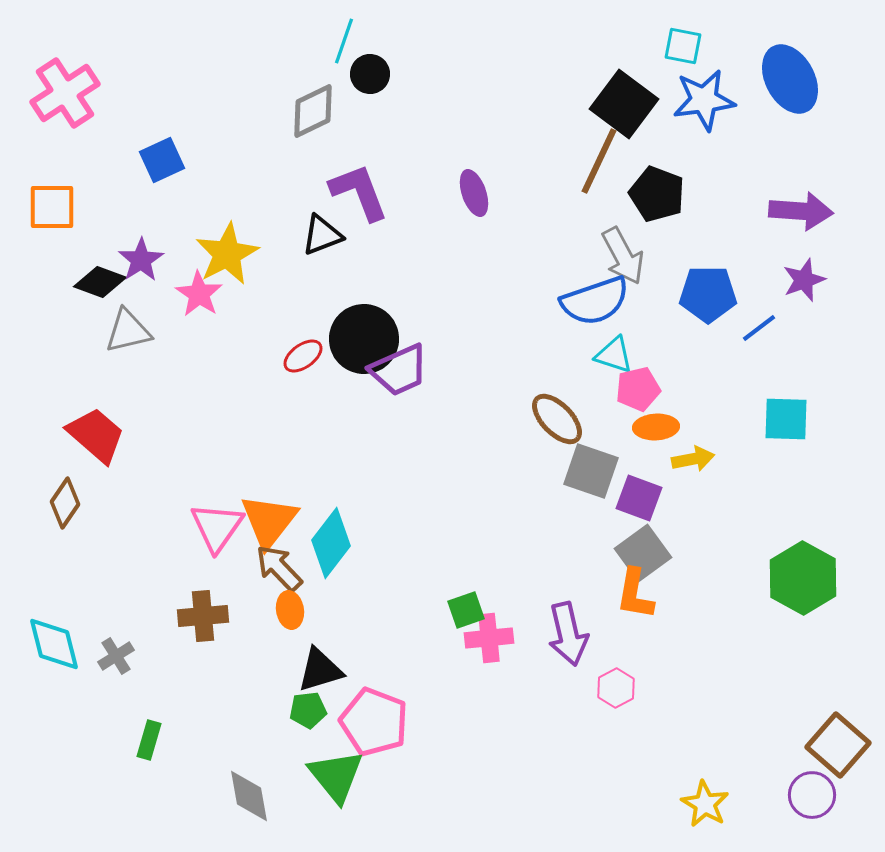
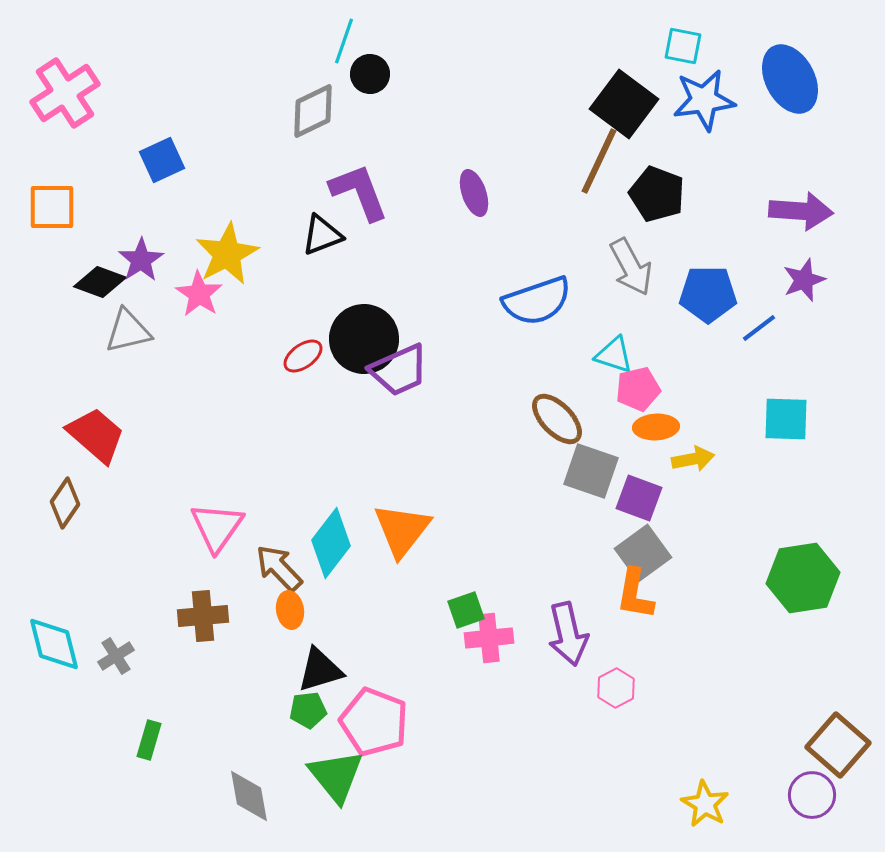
gray arrow at (623, 256): moved 8 px right, 11 px down
blue semicircle at (595, 301): moved 58 px left
orange triangle at (269, 521): moved 133 px right, 9 px down
green hexagon at (803, 578): rotated 22 degrees clockwise
